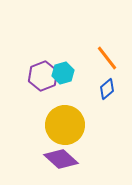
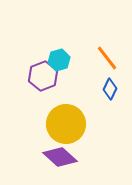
cyan hexagon: moved 4 px left, 13 px up
blue diamond: moved 3 px right; rotated 25 degrees counterclockwise
yellow circle: moved 1 px right, 1 px up
purple diamond: moved 1 px left, 2 px up
